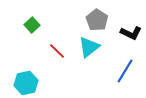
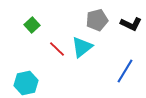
gray pentagon: rotated 25 degrees clockwise
black L-shape: moved 9 px up
cyan triangle: moved 7 px left
red line: moved 2 px up
